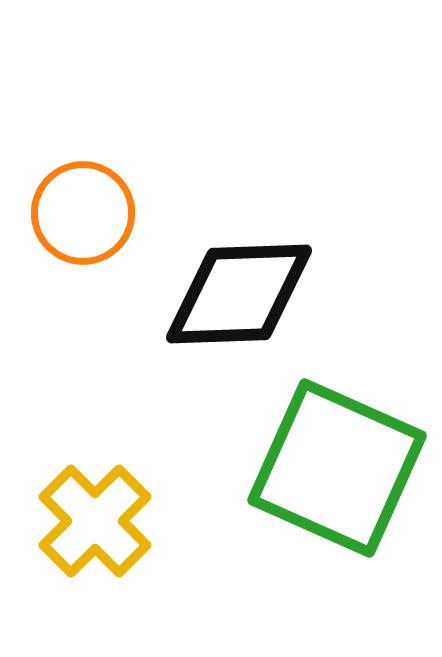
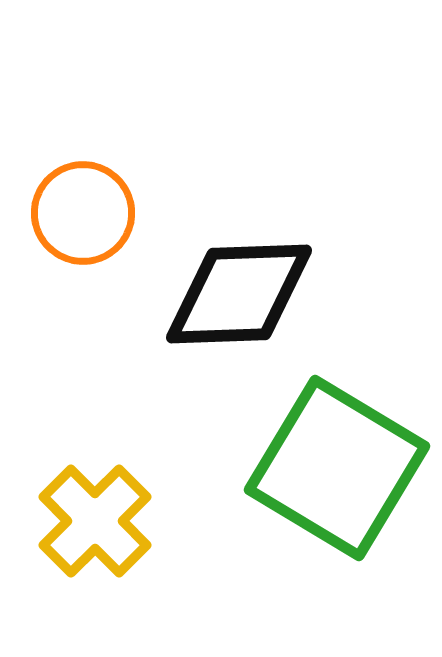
green square: rotated 7 degrees clockwise
